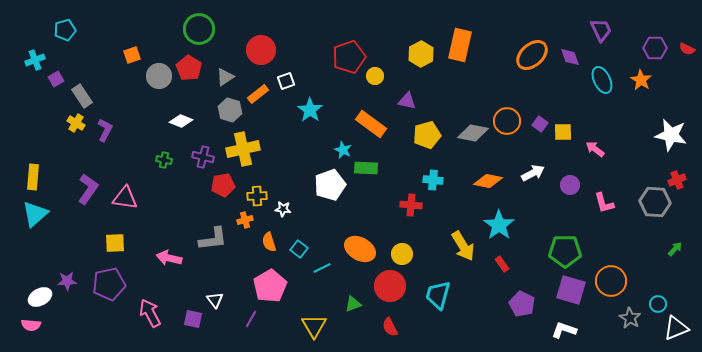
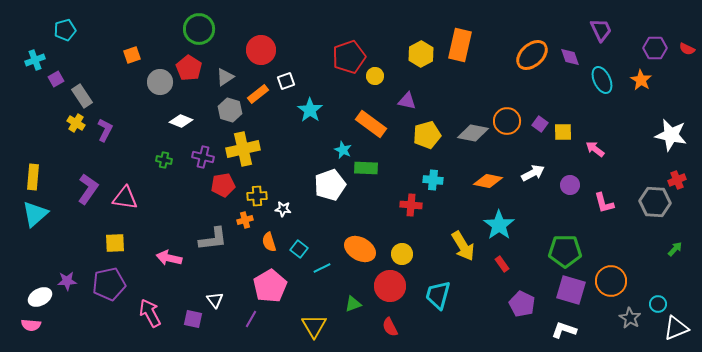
gray circle at (159, 76): moved 1 px right, 6 px down
